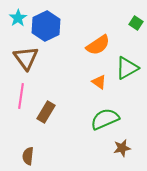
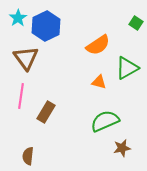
orange triangle: rotated 21 degrees counterclockwise
green semicircle: moved 2 px down
